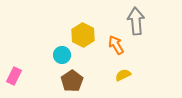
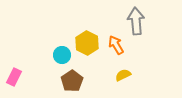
yellow hexagon: moved 4 px right, 8 px down
pink rectangle: moved 1 px down
